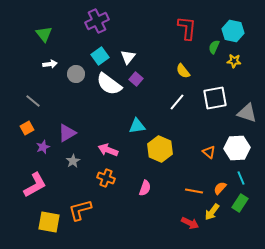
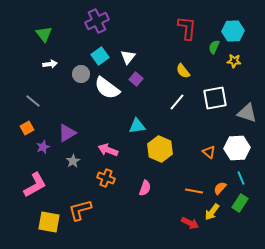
cyan hexagon: rotated 15 degrees counterclockwise
gray circle: moved 5 px right
white semicircle: moved 2 px left, 4 px down
